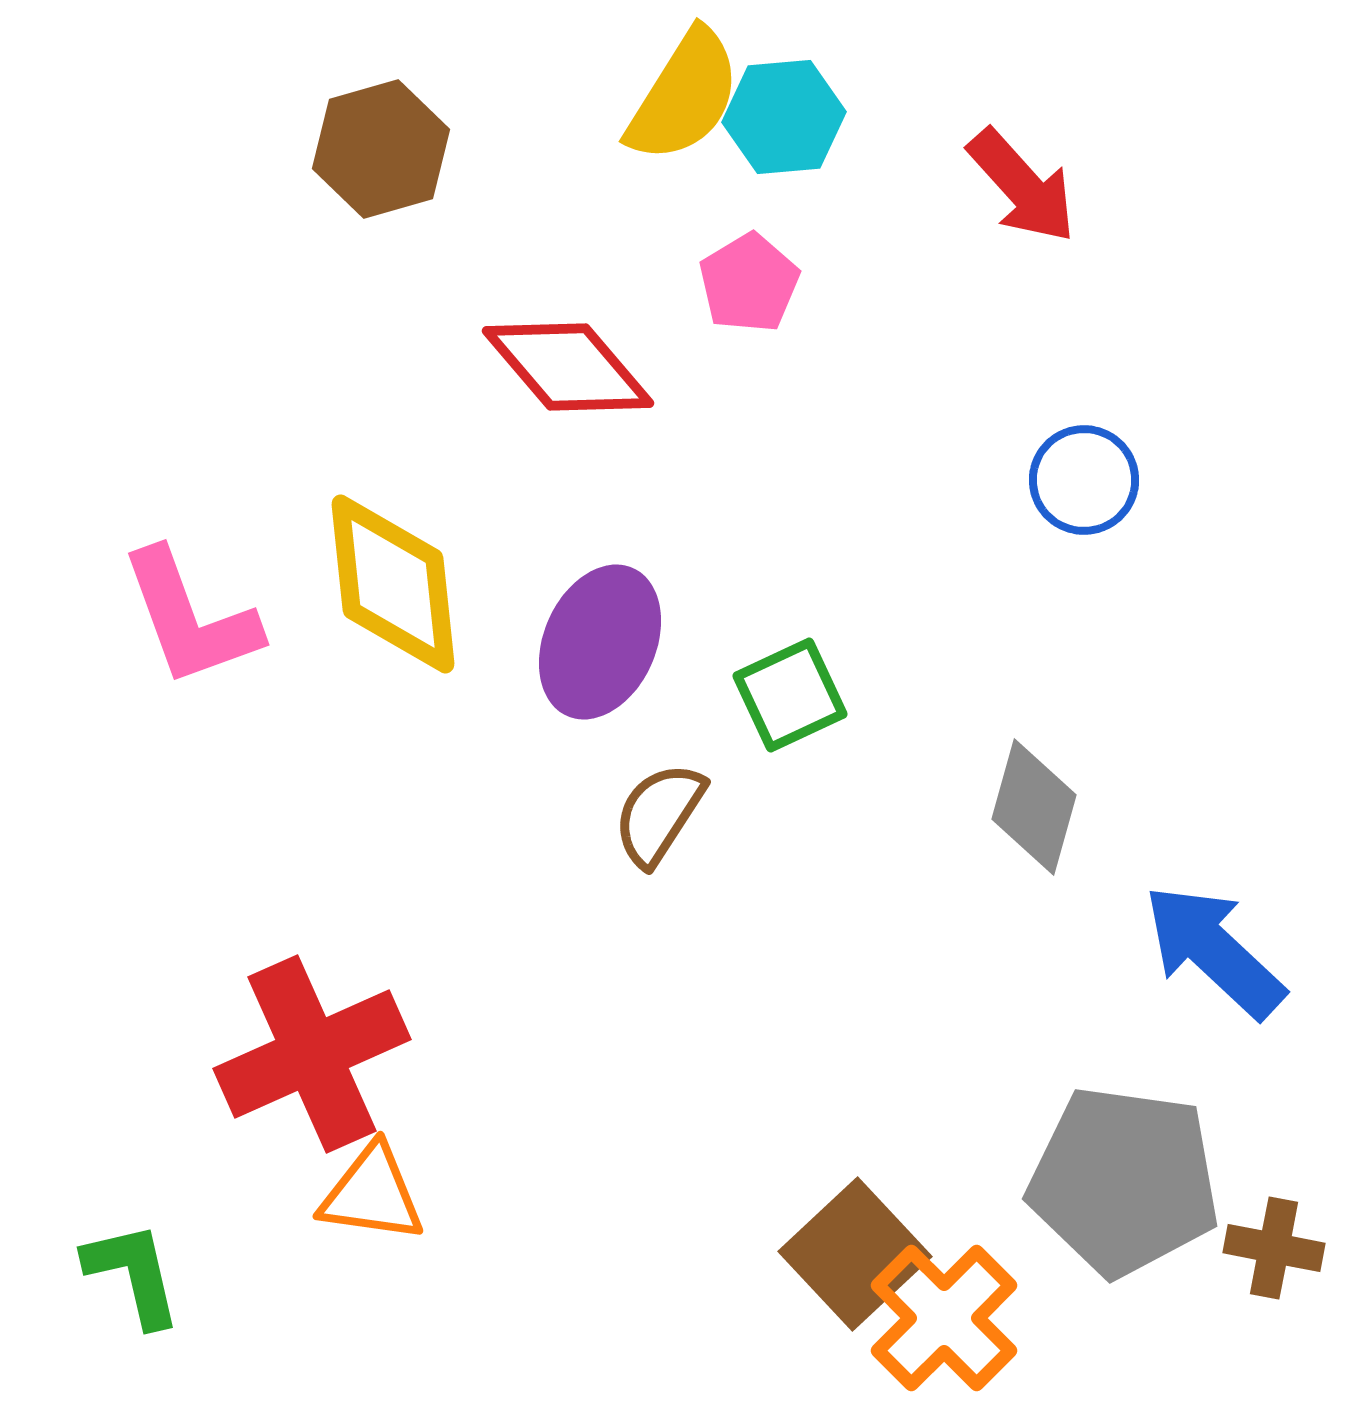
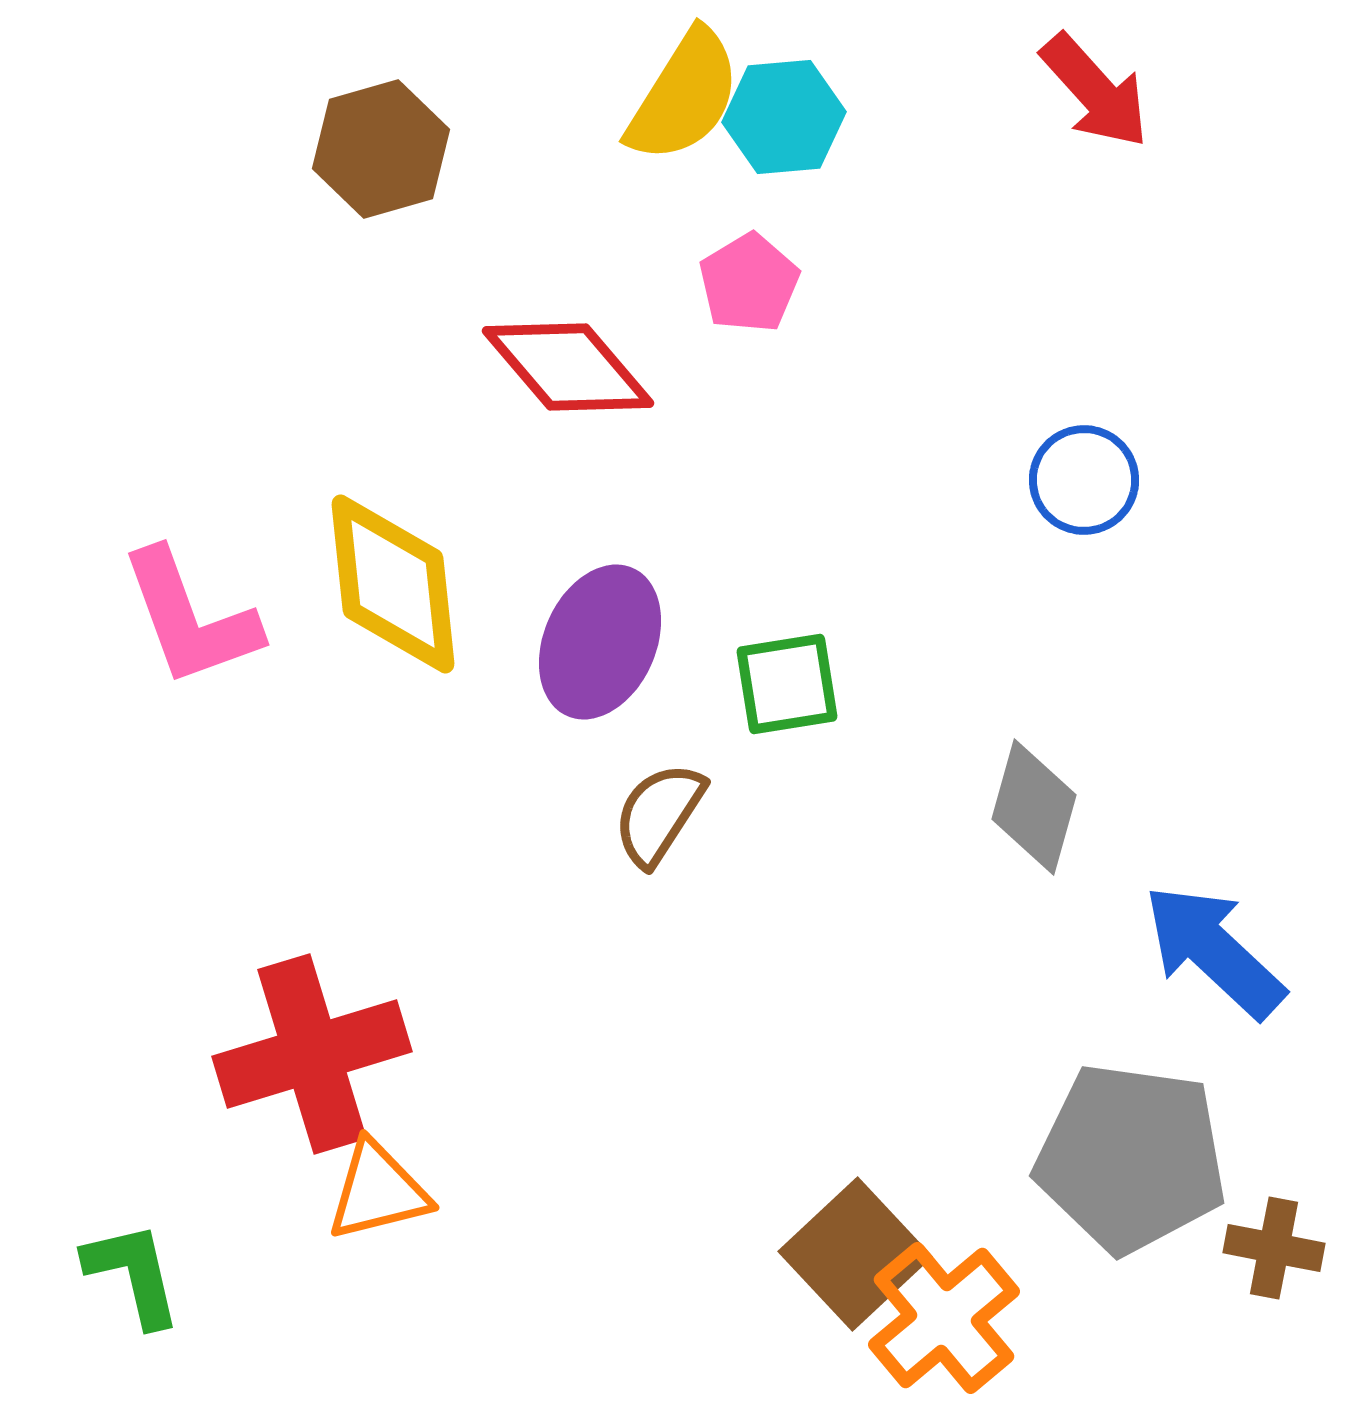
red arrow: moved 73 px right, 95 px up
green square: moved 3 px left, 11 px up; rotated 16 degrees clockwise
red cross: rotated 7 degrees clockwise
gray pentagon: moved 7 px right, 23 px up
orange triangle: moved 6 px right, 3 px up; rotated 22 degrees counterclockwise
orange cross: rotated 5 degrees clockwise
